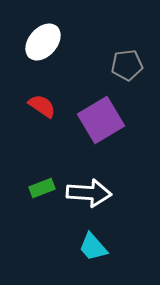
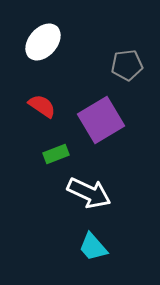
green rectangle: moved 14 px right, 34 px up
white arrow: rotated 21 degrees clockwise
